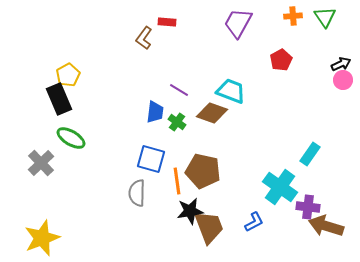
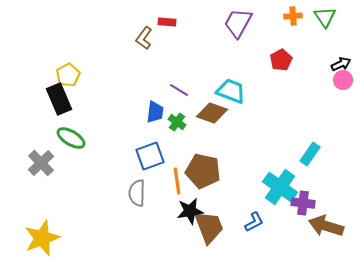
blue square: moved 1 px left, 3 px up; rotated 36 degrees counterclockwise
purple cross: moved 5 px left, 4 px up
